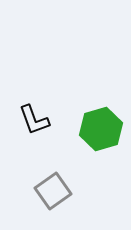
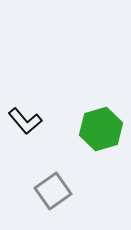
black L-shape: moved 9 px left, 1 px down; rotated 20 degrees counterclockwise
